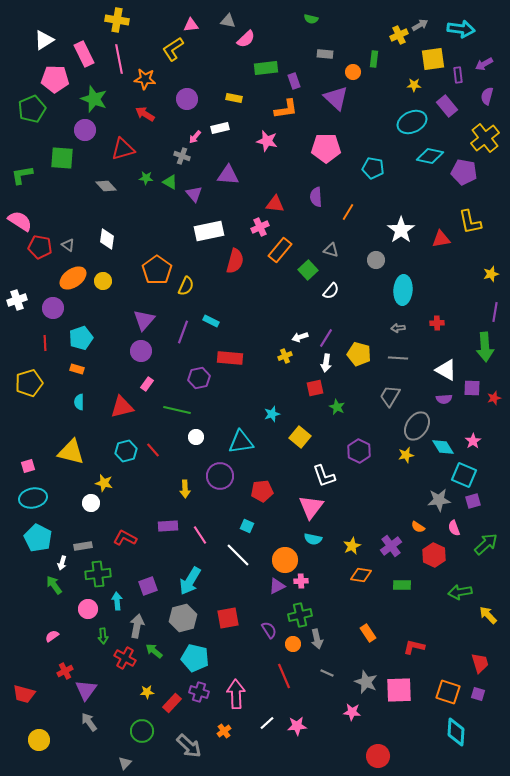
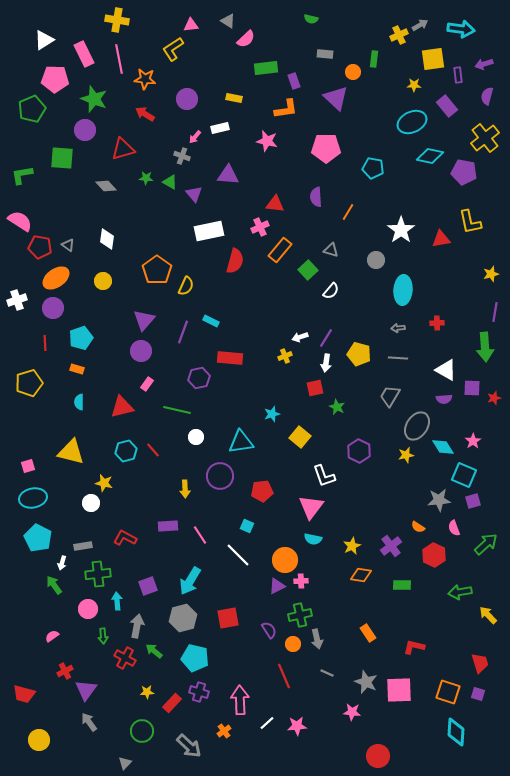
gray triangle at (228, 21): rotated 21 degrees clockwise
purple arrow at (484, 64): rotated 12 degrees clockwise
orange ellipse at (73, 278): moved 17 px left
pink arrow at (236, 694): moved 4 px right, 6 px down
